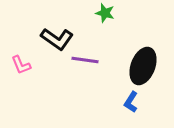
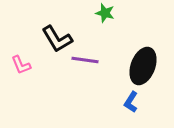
black L-shape: rotated 24 degrees clockwise
